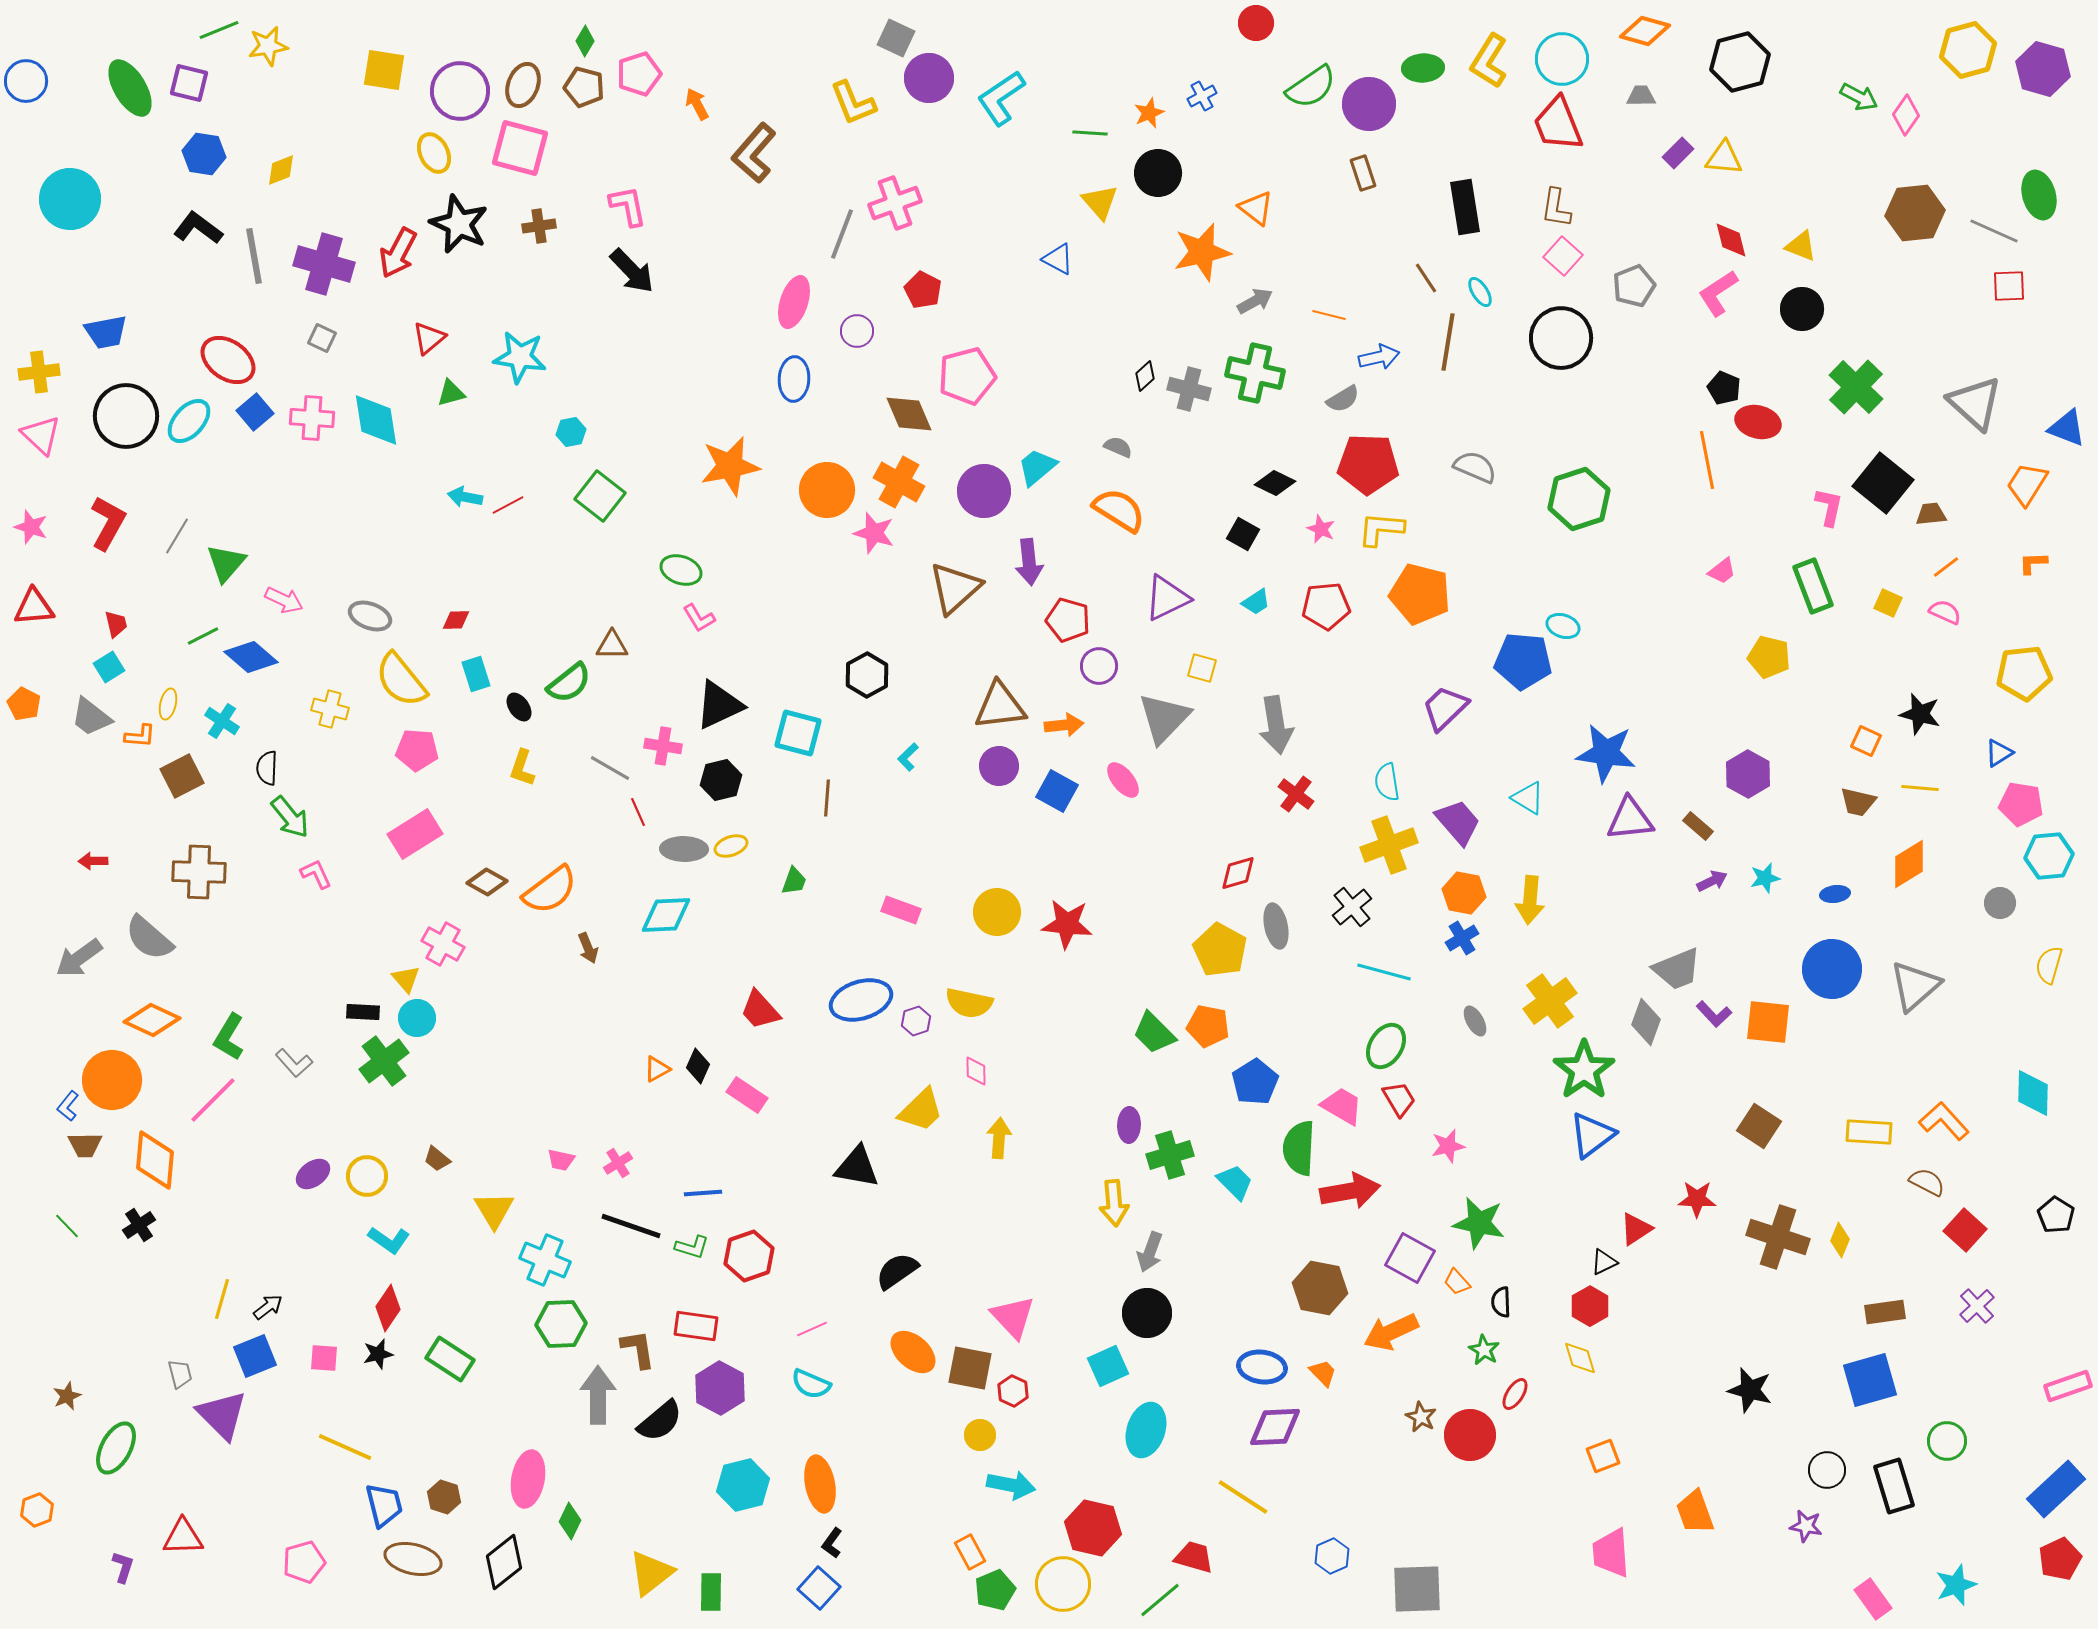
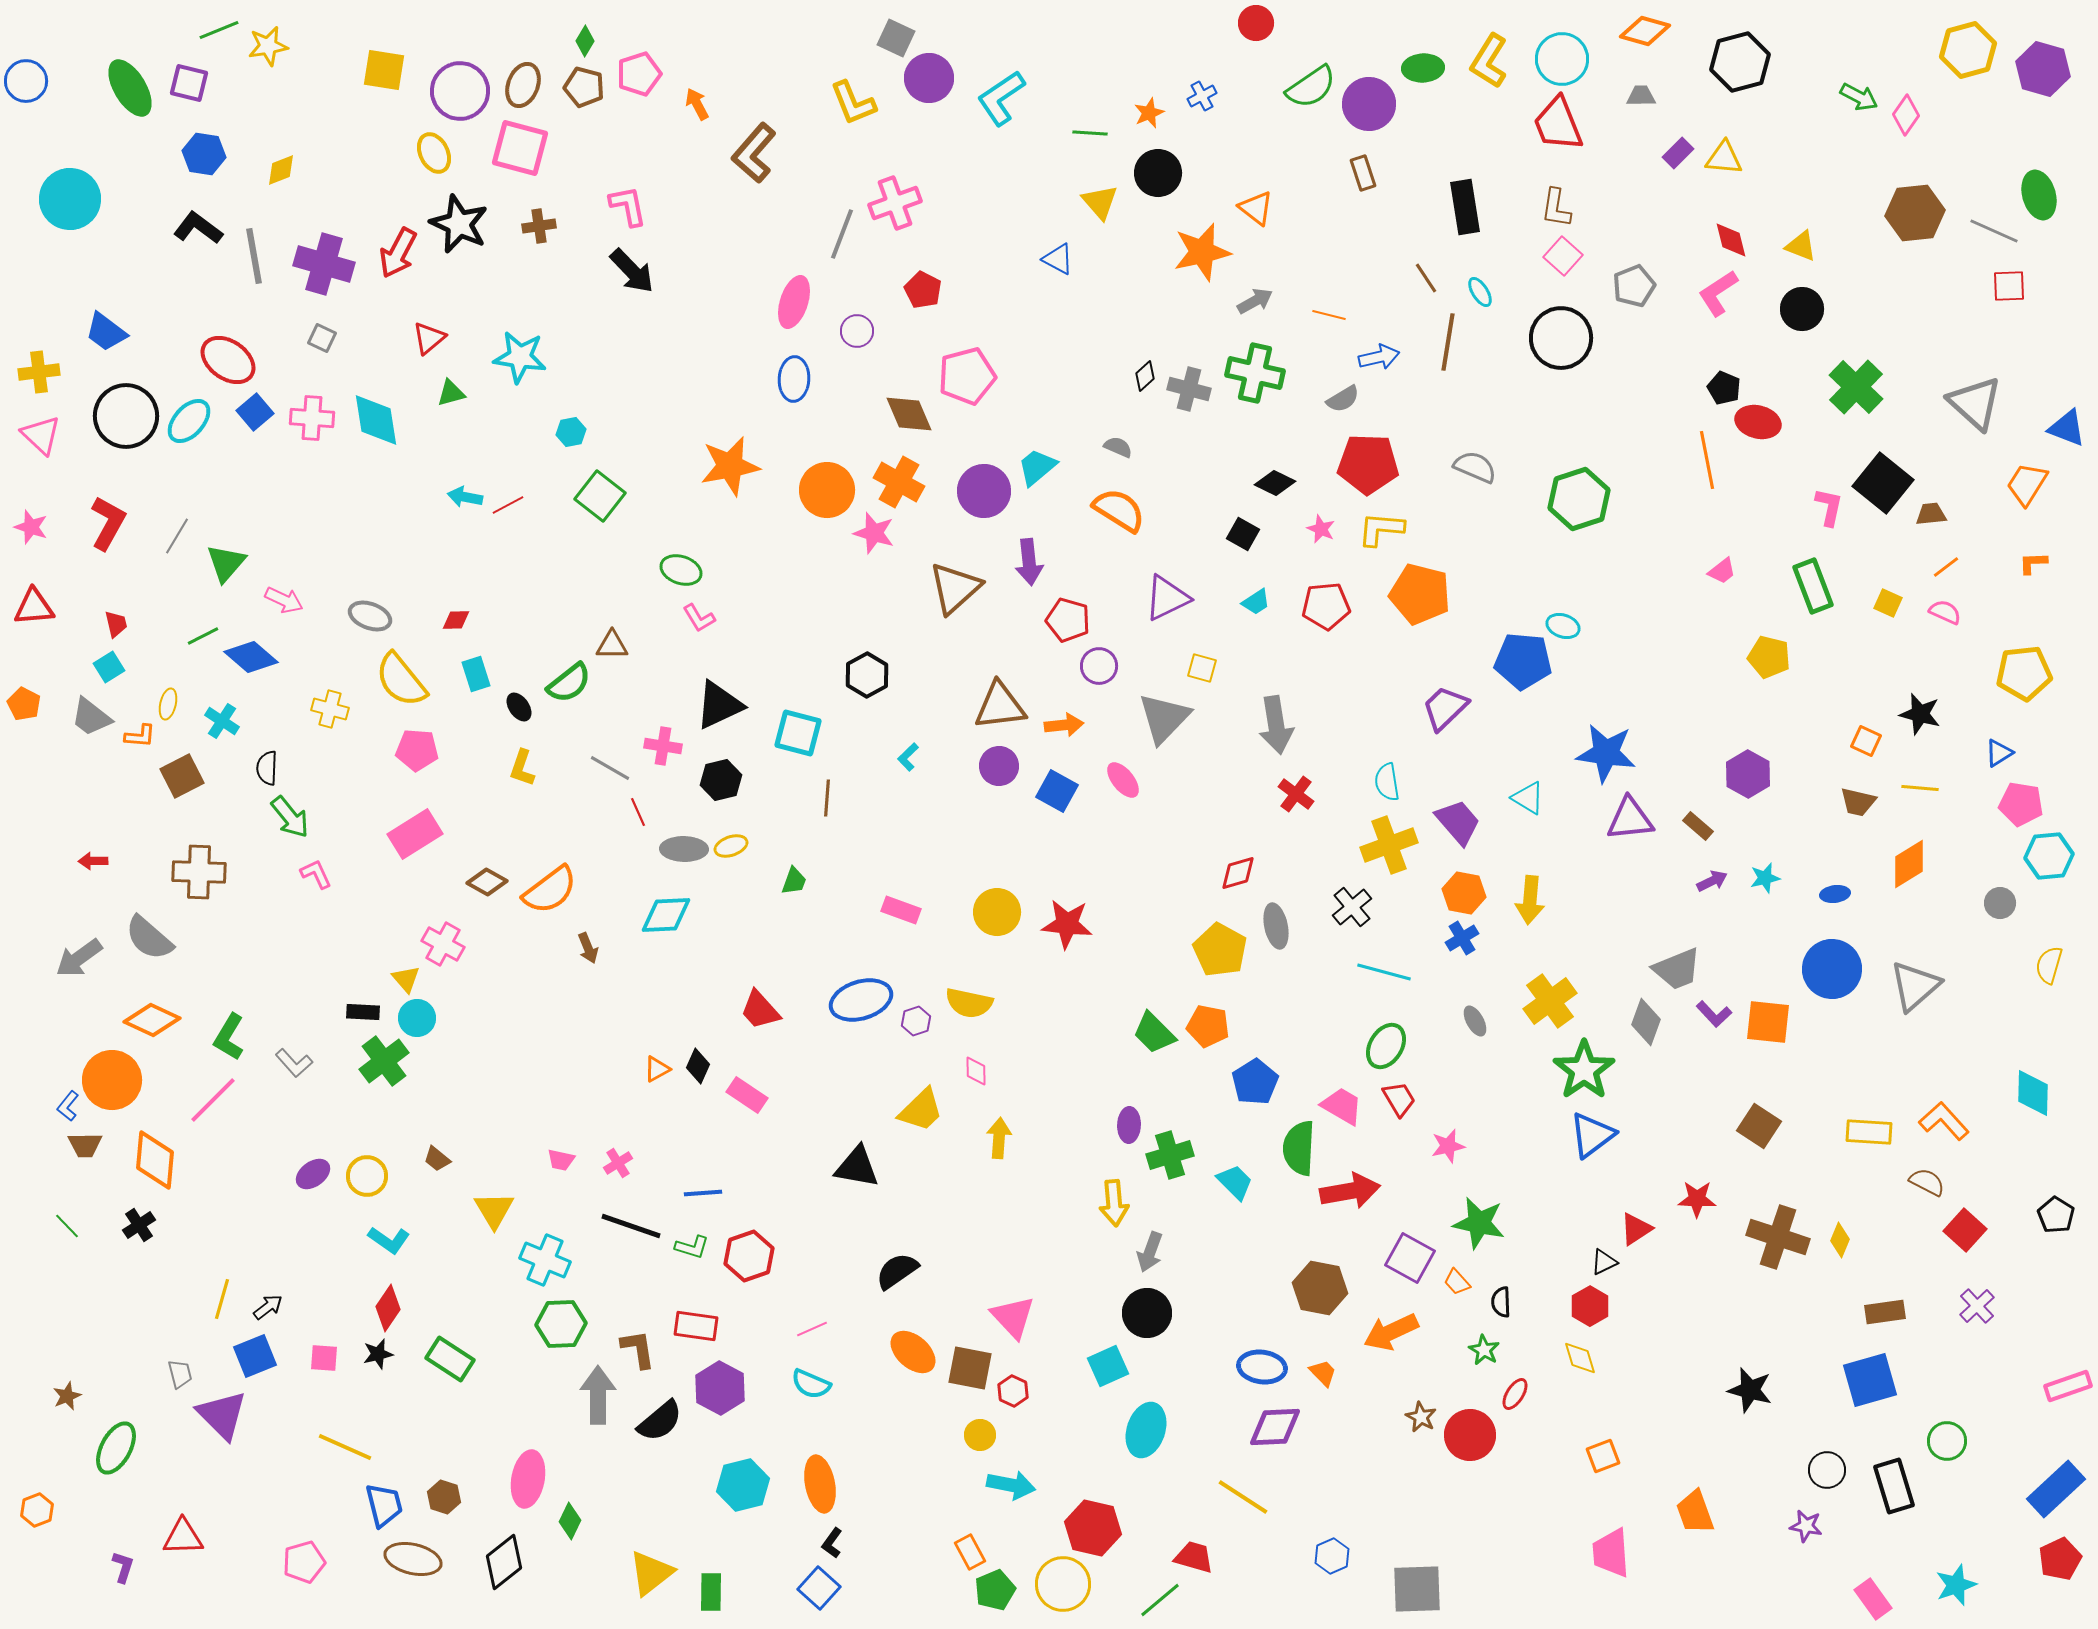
blue trapezoid at (106, 332): rotated 48 degrees clockwise
